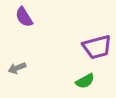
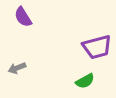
purple semicircle: moved 1 px left
